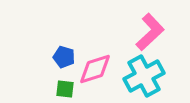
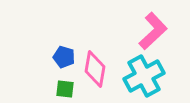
pink L-shape: moved 3 px right, 1 px up
pink diamond: rotated 63 degrees counterclockwise
